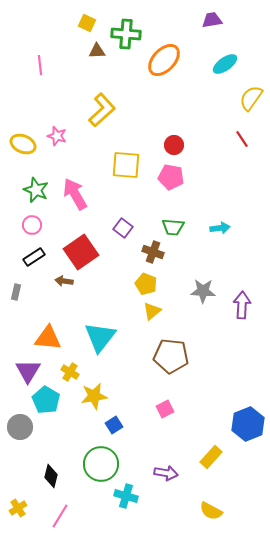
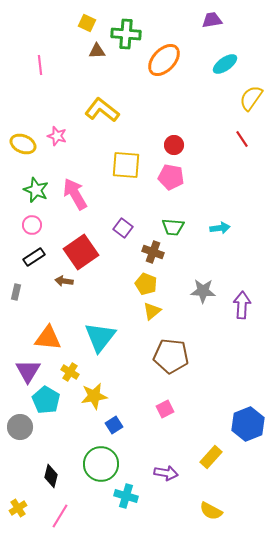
yellow L-shape at (102, 110): rotated 100 degrees counterclockwise
